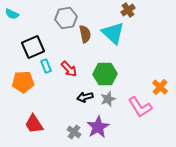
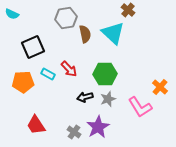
brown cross: rotated 16 degrees counterclockwise
cyan rectangle: moved 2 px right, 8 px down; rotated 40 degrees counterclockwise
red trapezoid: moved 2 px right, 1 px down
